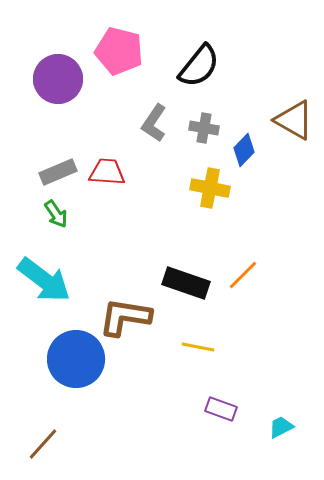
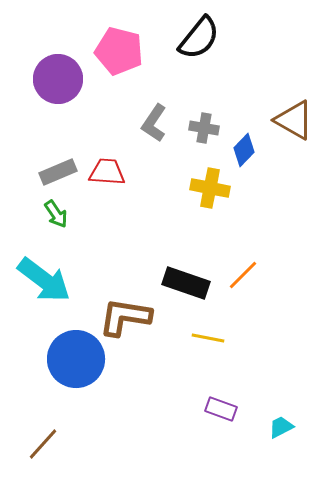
black semicircle: moved 28 px up
yellow line: moved 10 px right, 9 px up
